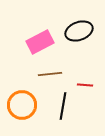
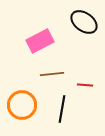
black ellipse: moved 5 px right, 9 px up; rotated 56 degrees clockwise
pink rectangle: moved 1 px up
brown line: moved 2 px right
black line: moved 1 px left, 3 px down
